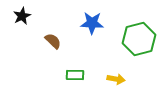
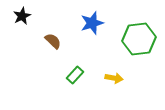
blue star: rotated 20 degrees counterclockwise
green hexagon: rotated 8 degrees clockwise
green rectangle: rotated 48 degrees counterclockwise
yellow arrow: moved 2 px left, 1 px up
